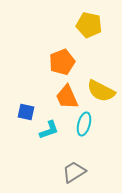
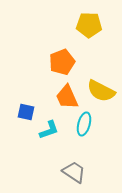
yellow pentagon: rotated 10 degrees counterclockwise
gray trapezoid: rotated 65 degrees clockwise
